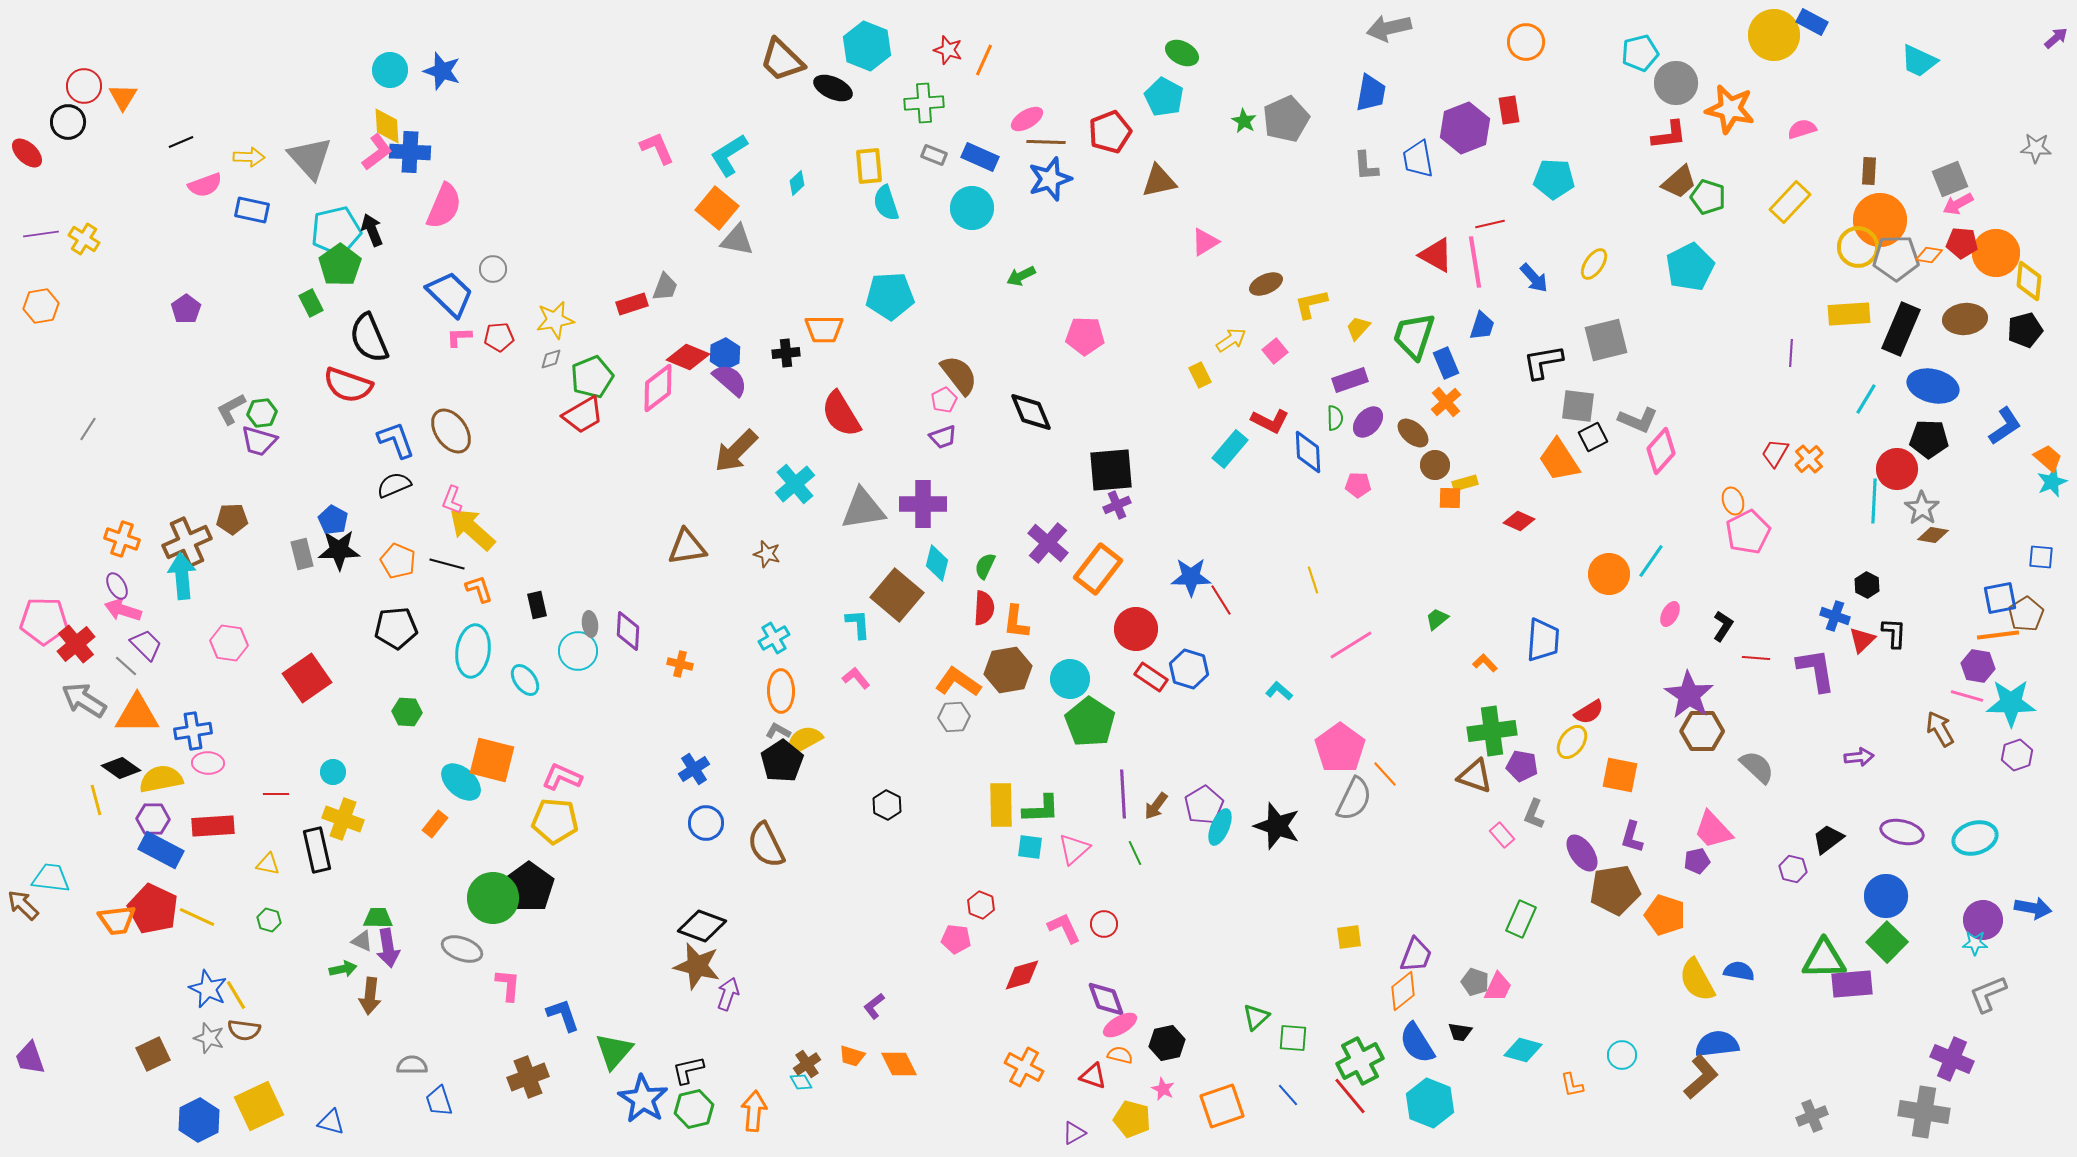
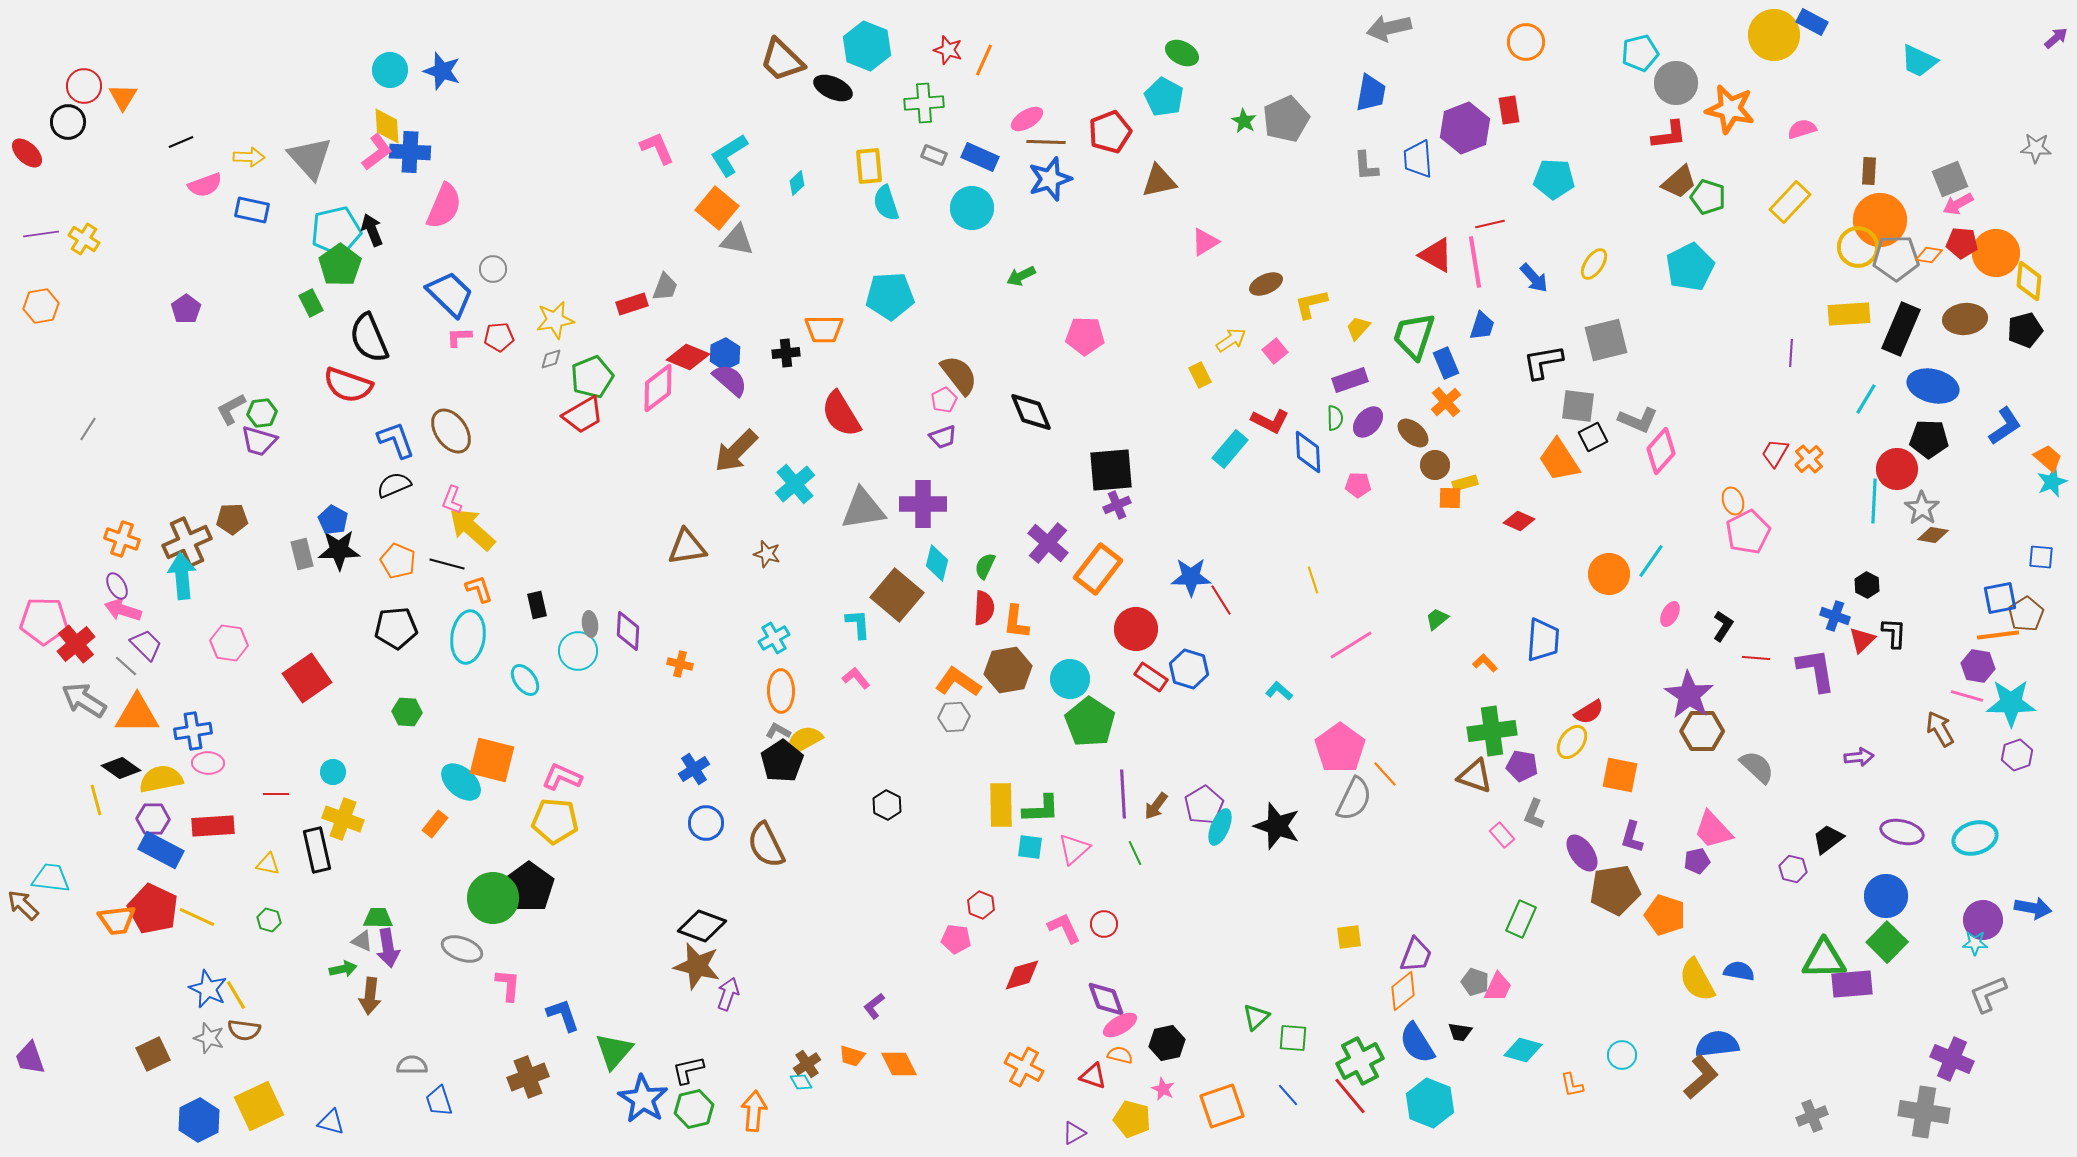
blue trapezoid at (1418, 159): rotated 6 degrees clockwise
cyan ellipse at (473, 651): moved 5 px left, 14 px up
